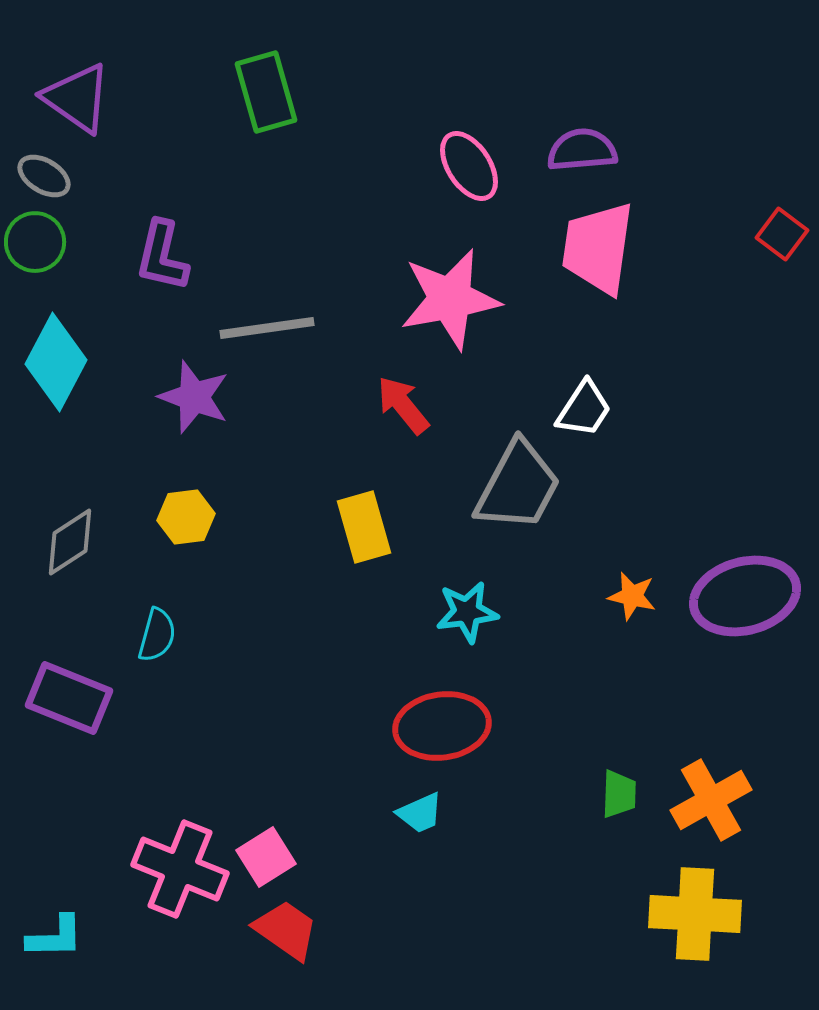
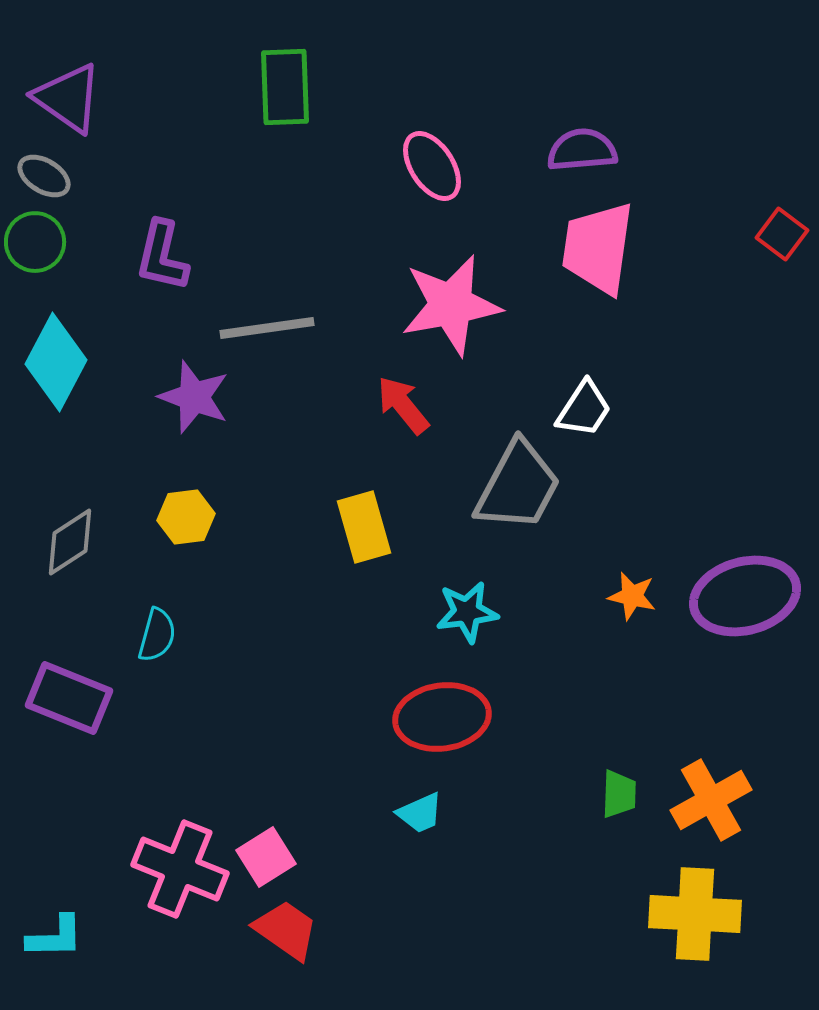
green rectangle: moved 19 px right, 5 px up; rotated 14 degrees clockwise
purple triangle: moved 9 px left
pink ellipse: moved 37 px left
pink star: moved 1 px right, 6 px down
red ellipse: moved 9 px up
